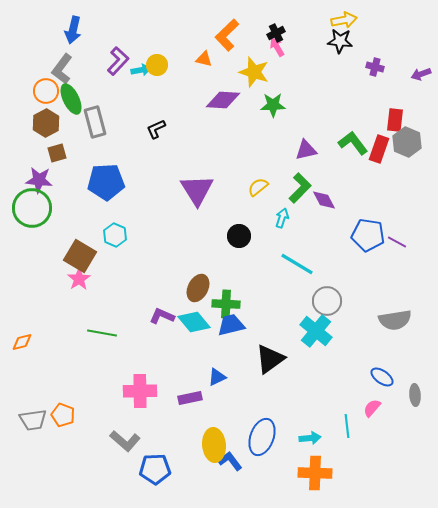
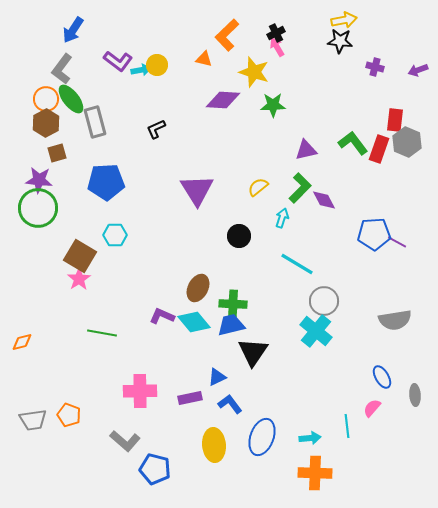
blue arrow at (73, 30): rotated 20 degrees clockwise
purple L-shape at (118, 61): rotated 84 degrees clockwise
purple arrow at (421, 74): moved 3 px left, 4 px up
orange circle at (46, 91): moved 8 px down
green ellipse at (71, 99): rotated 12 degrees counterclockwise
green circle at (32, 208): moved 6 px right
cyan hexagon at (115, 235): rotated 25 degrees counterclockwise
blue pentagon at (368, 235): moved 6 px right, 1 px up; rotated 12 degrees counterclockwise
gray circle at (327, 301): moved 3 px left
green cross at (226, 304): moved 7 px right
black triangle at (270, 359): moved 17 px left, 7 px up; rotated 20 degrees counterclockwise
blue ellipse at (382, 377): rotated 25 degrees clockwise
orange pentagon at (63, 415): moved 6 px right
blue L-shape at (230, 461): moved 57 px up
blue pentagon at (155, 469): rotated 16 degrees clockwise
